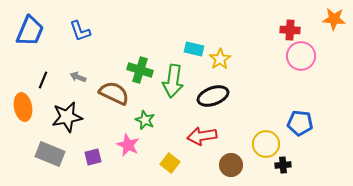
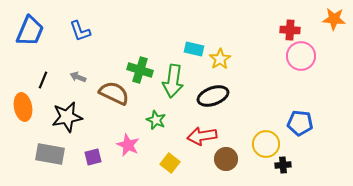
green star: moved 11 px right
gray rectangle: rotated 12 degrees counterclockwise
brown circle: moved 5 px left, 6 px up
